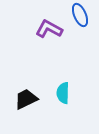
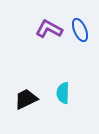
blue ellipse: moved 15 px down
